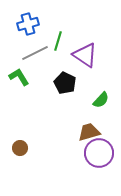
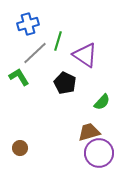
gray line: rotated 16 degrees counterclockwise
green semicircle: moved 1 px right, 2 px down
